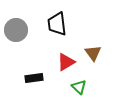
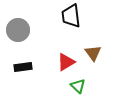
black trapezoid: moved 14 px right, 8 px up
gray circle: moved 2 px right
black rectangle: moved 11 px left, 11 px up
green triangle: moved 1 px left, 1 px up
